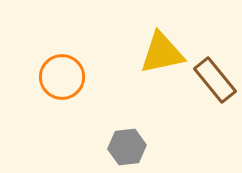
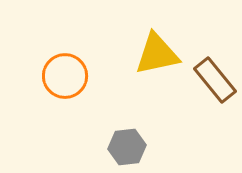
yellow triangle: moved 5 px left, 1 px down
orange circle: moved 3 px right, 1 px up
